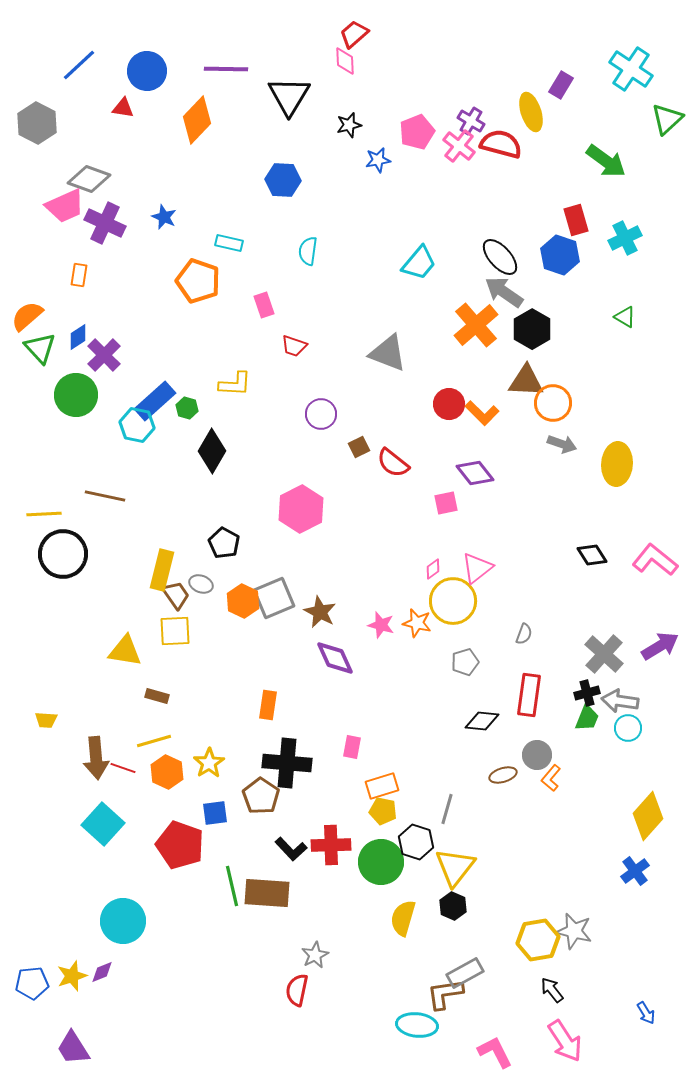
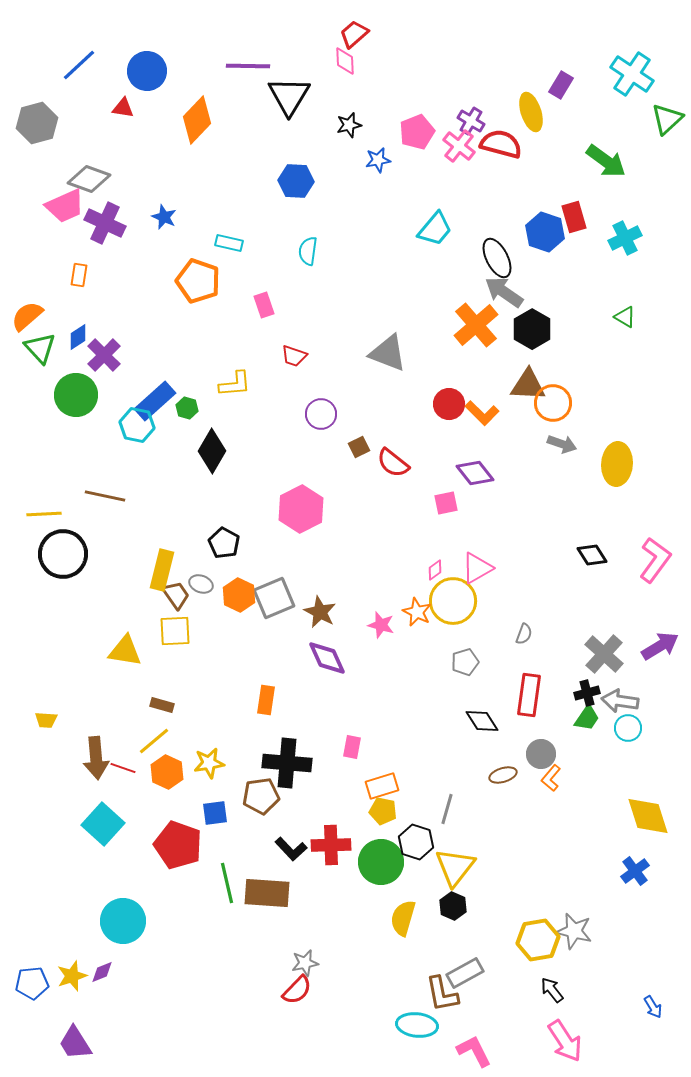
purple line at (226, 69): moved 22 px right, 3 px up
cyan cross at (631, 69): moved 1 px right, 5 px down
gray hexagon at (37, 123): rotated 18 degrees clockwise
blue hexagon at (283, 180): moved 13 px right, 1 px down
red rectangle at (576, 220): moved 2 px left, 3 px up
blue hexagon at (560, 255): moved 15 px left, 23 px up
black ellipse at (500, 257): moved 3 px left, 1 px down; rotated 15 degrees clockwise
cyan trapezoid at (419, 263): moved 16 px right, 34 px up
red trapezoid at (294, 346): moved 10 px down
brown triangle at (526, 381): moved 2 px right, 4 px down
yellow L-shape at (235, 384): rotated 8 degrees counterclockwise
pink L-shape at (655, 560): rotated 87 degrees clockwise
pink triangle at (477, 568): rotated 8 degrees clockwise
pink diamond at (433, 569): moved 2 px right, 1 px down
orange hexagon at (243, 601): moved 4 px left, 6 px up
orange star at (417, 623): moved 11 px up; rotated 12 degrees clockwise
purple diamond at (335, 658): moved 8 px left
brown rectangle at (157, 696): moved 5 px right, 9 px down
orange rectangle at (268, 705): moved 2 px left, 5 px up
green trapezoid at (587, 718): rotated 12 degrees clockwise
black diamond at (482, 721): rotated 52 degrees clockwise
yellow line at (154, 741): rotated 24 degrees counterclockwise
gray circle at (537, 755): moved 4 px right, 1 px up
yellow star at (209, 763): rotated 24 degrees clockwise
brown pentagon at (261, 796): rotated 30 degrees clockwise
yellow diamond at (648, 816): rotated 60 degrees counterclockwise
red pentagon at (180, 845): moved 2 px left
green line at (232, 886): moved 5 px left, 3 px up
gray star at (315, 955): moved 10 px left, 8 px down; rotated 16 degrees clockwise
red semicircle at (297, 990): rotated 148 degrees counterclockwise
brown L-shape at (445, 994): moved 3 px left; rotated 93 degrees counterclockwise
blue arrow at (646, 1013): moved 7 px right, 6 px up
purple trapezoid at (73, 1048): moved 2 px right, 5 px up
pink L-shape at (495, 1052): moved 21 px left, 1 px up
